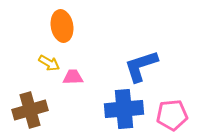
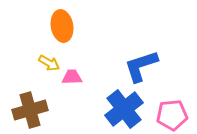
pink trapezoid: moved 1 px left
blue cross: rotated 33 degrees counterclockwise
